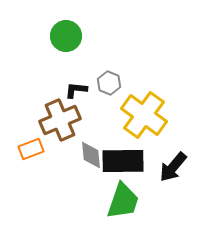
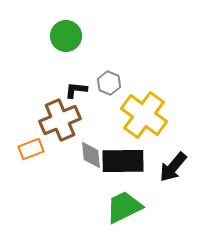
green trapezoid: moved 1 px right, 6 px down; rotated 135 degrees counterclockwise
